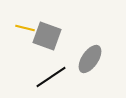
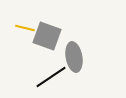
gray ellipse: moved 16 px left, 2 px up; rotated 44 degrees counterclockwise
